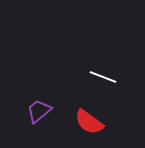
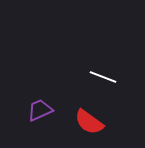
purple trapezoid: moved 1 px right, 1 px up; rotated 16 degrees clockwise
